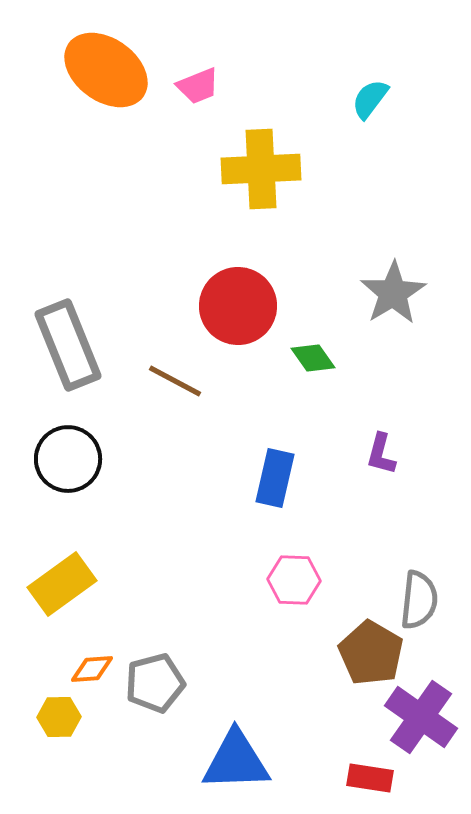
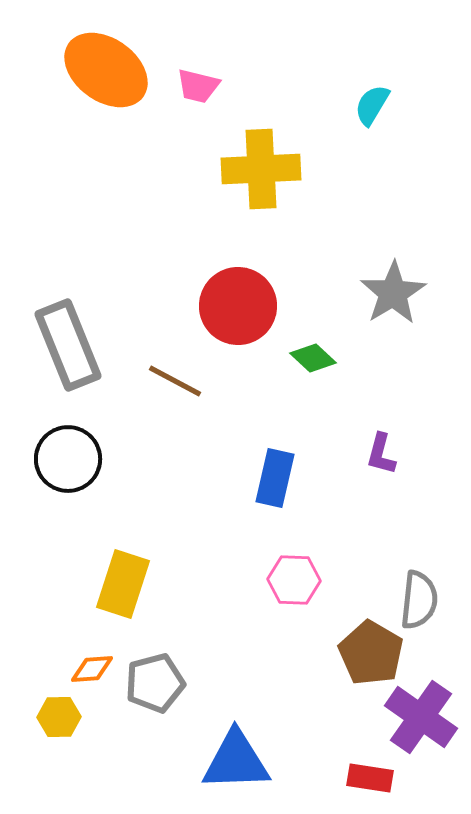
pink trapezoid: rotated 36 degrees clockwise
cyan semicircle: moved 2 px right, 6 px down; rotated 6 degrees counterclockwise
green diamond: rotated 12 degrees counterclockwise
yellow rectangle: moved 61 px right; rotated 36 degrees counterclockwise
